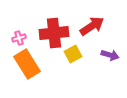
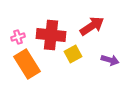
red cross: moved 3 px left, 2 px down; rotated 12 degrees clockwise
pink cross: moved 1 px left, 1 px up
purple arrow: moved 5 px down
